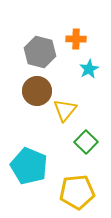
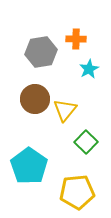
gray hexagon: moved 1 px right; rotated 24 degrees counterclockwise
brown circle: moved 2 px left, 8 px down
cyan pentagon: rotated 12 degrees clockwise
